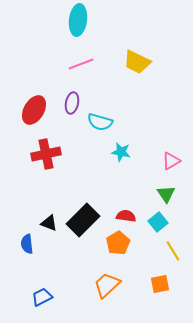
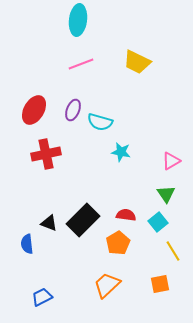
purple ellipse: moved 1 px right, 7 px down; rotated 10 degrees clockwise
red semicircle: moved 1 px up
